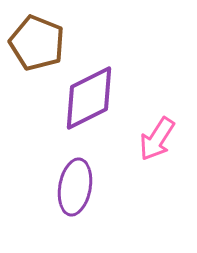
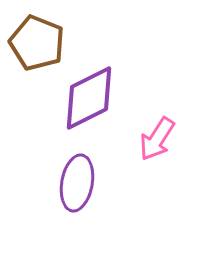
purple ellipse: moved 2 px right, 4 px up
